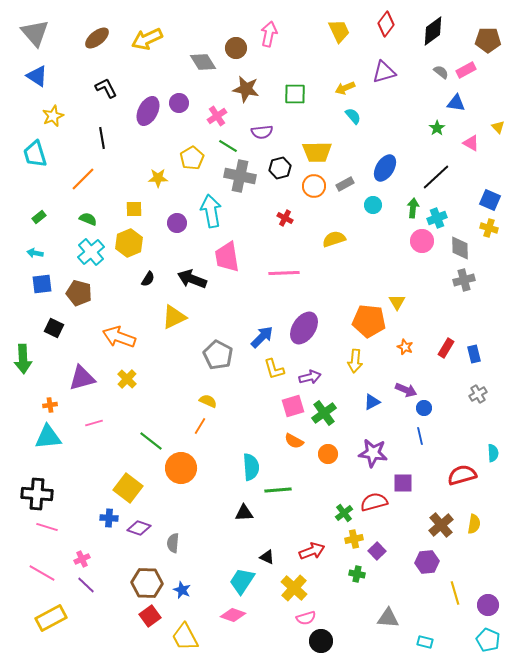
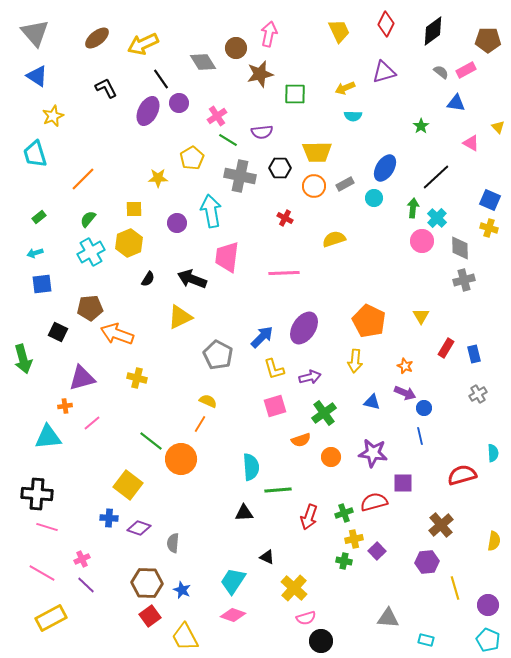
red diamond at (386, 24): rotated 10 degrees counterclockwise
yellow arrow at (147, 39): moved 4 px left, 5 px down
brown star at (246, 89): moved 14 px right, 15 px up; rotated 24 degrees counterclockwise
cyan semicircle at (353, 116): rotated 132 degrees clockwise
green star at (437, 128): moved 16 px left, 2 px up
black line at (102, 138): moved 59 px right, 59 px up; rotated 25 degrees counterclockwise
green line at (228, 146): moved 6 px up
black hexagon at (280, 168): rotated 15 degrees clockwise
cyan circle at (373, 205): moved 1 px right, 7 px up
cyan cross at (437, 218): rotated 24 degrees counterclockwise
green semicircle at (88, 219): rotated 72 degrees counterclockwise
cyan cross at (91, 252): rotated 12 degrees clockwise
cyan arrow at (35, 253): rotated 28 degrees counterclockwise
pink trapezoid at (227, 257): rotated 16 degrees clockwise
brown pentagon at (79, 293): moved 11 px right, 15 px down; rotated 20 degrees counterclockwise
yellow triangle at (397, 302): moved 24 px right, 14 px down
yellow triangle at (174, 317): moved 6 px right
orange pentagon at (369, 321): rotated 20 degrees clockwise
black square at (54, 328): moved 4 px right, 4 px down
orange arrow at (119, 337): moved 2 px left, 3 px up
orange star at (405, 347): moved 19 px down
green arrow at (23, 359): rotated 12 degrees counterclockwise
yellow cross at (127, 379): moved 10 px right, 1 px up; rotated 30 degrees counterclockwise
purple arrow at (406, 390): moved 1 px left, 3 px down
blue triangle at (372, 402): rotated 42 degrees clockwise
orange cross at (50, 405): moved 15 px right, 1 px down
pink square at (293, 406): moved 18 px left
pink line at (94, 423): moved 2 px left; rotated 24 degrees counterclockwise
orange line at (200, 426): moved 2 px up
orange semicircle at (294, 441): moved 7 px right, 1 px up; rotated 48 degrees counterclockwise
orange circle at (328, 454): moved 3 px right, 3 px down
orange circle at (181, 468): moved 9 px up
yellow square at (128, 488): moved 3 px up
green cross at (344, 513): rotated 18 degrees clockwise
yellow semicircle at (474, 524): moved 20 px right, 17 px down
red arrow at (312, 551): moved 3 px left, 34 px up; rotated 130 degrees clockwise
green cross at (357, 574): moved 13 px left, 13 px up
cyan trapezoid at (242, 581): moved 9 px left
yellow line at (455, 593): moved 5 px up
cyan rectangle at (425, 642): moved 1 px right, 2 px up
